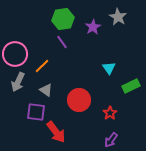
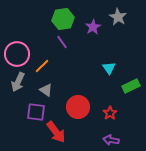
pink circle: moved 2 px right
red circle: moved 1 px left, 7 px down
purple arrow: rotated 63 degrees clockwise
